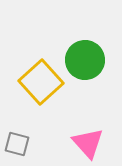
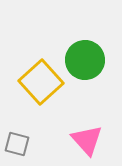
pink triangle: moved 1 px left, 3 px up
